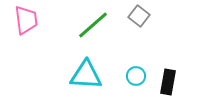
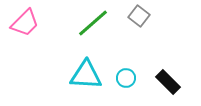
pink trapezoid: moved 1 px left, 3 px down; rotated 52 degrees clockwise
green line: moved 2 px up
cyan circle: moved 10 px left, 2 px down
black rectangle: rotated 55 degrees counterclockwise
